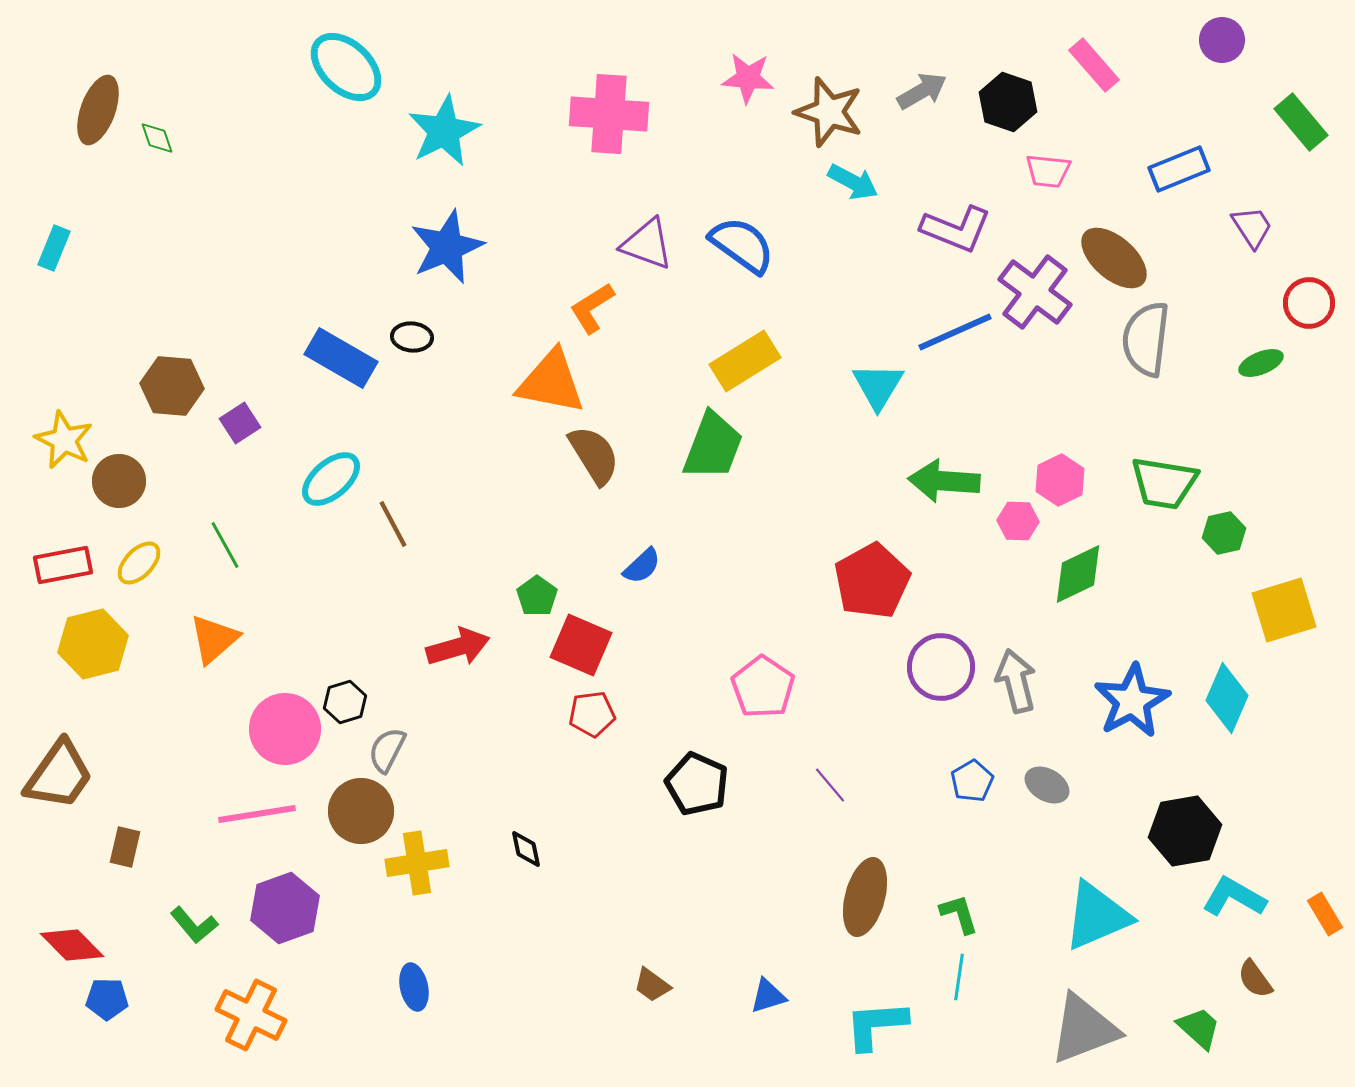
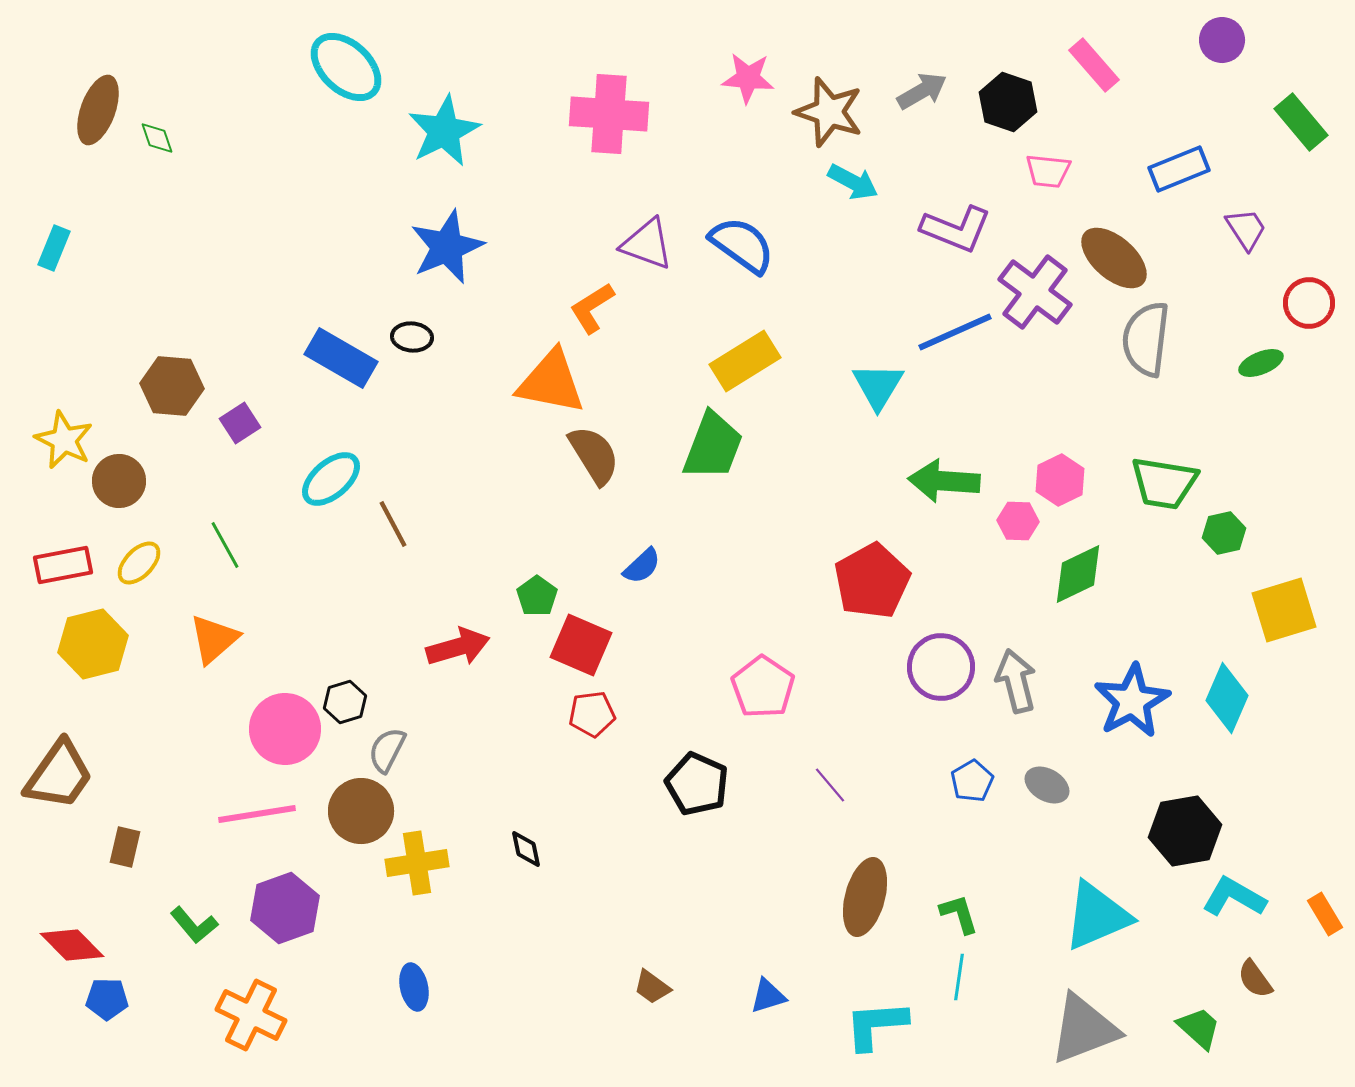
purple trapezoid at (1252, 227): moved 6 px left, 2 px down
brown trapezoid at (652, 985): moved 2 px down
